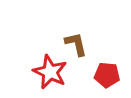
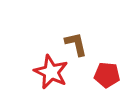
red star: moved 1 px right
